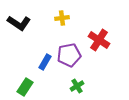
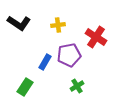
yellow cross: moved 4 px left, 7 px down
red cross: moved 3 px left, 3 px up
